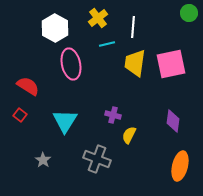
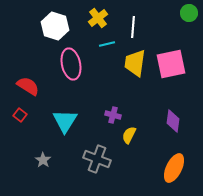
white hexagon: moved 2 px up; rotated 12 degrees counterclockwise
orange ellipse: moved 6 px left, 2 px down; rotated 12 degrees clockwise
